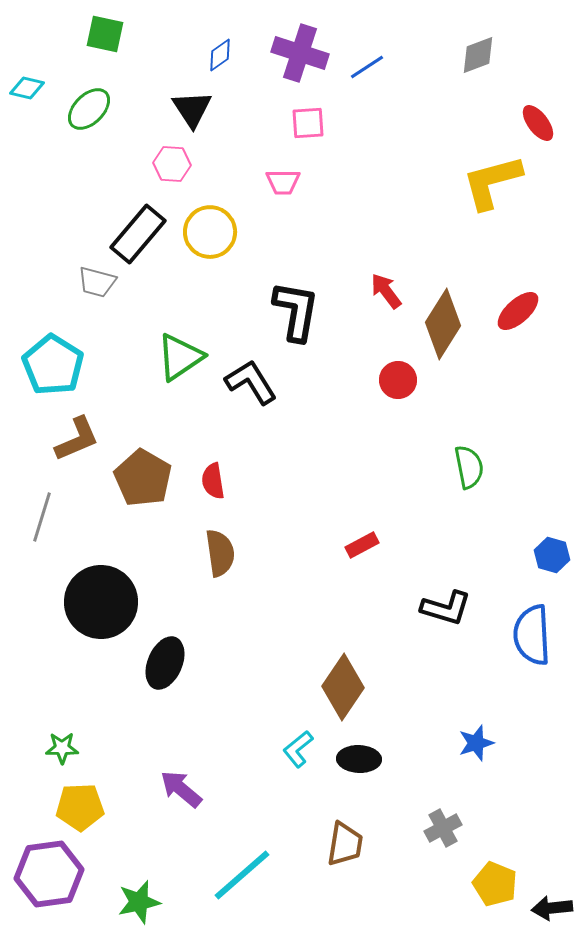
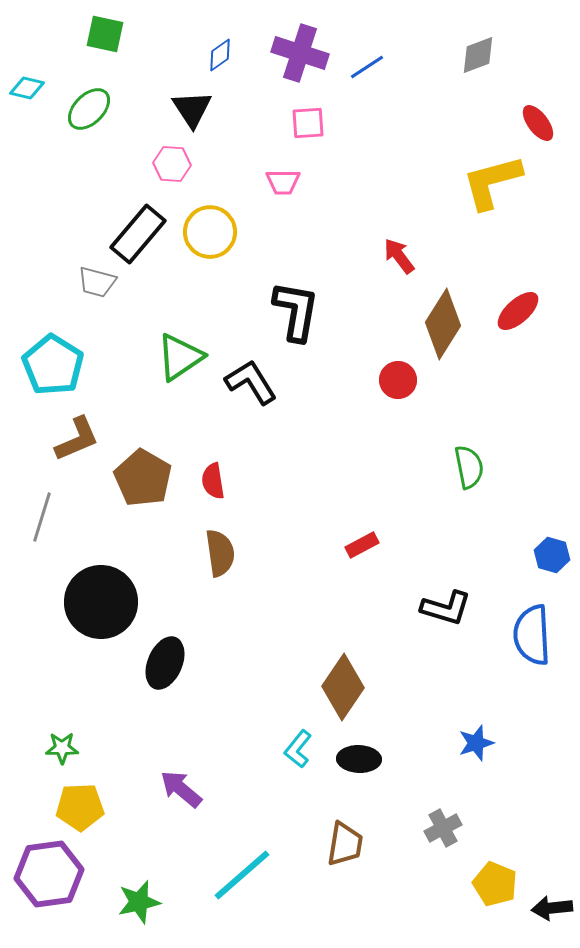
red arrow at (386, 291): moved 13 px right, 35 px up
cyan L-shape at (298, 749): rotated 12 degrees counterclockwise
